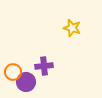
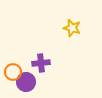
purple cross: moved 3 px left, 3 px up
